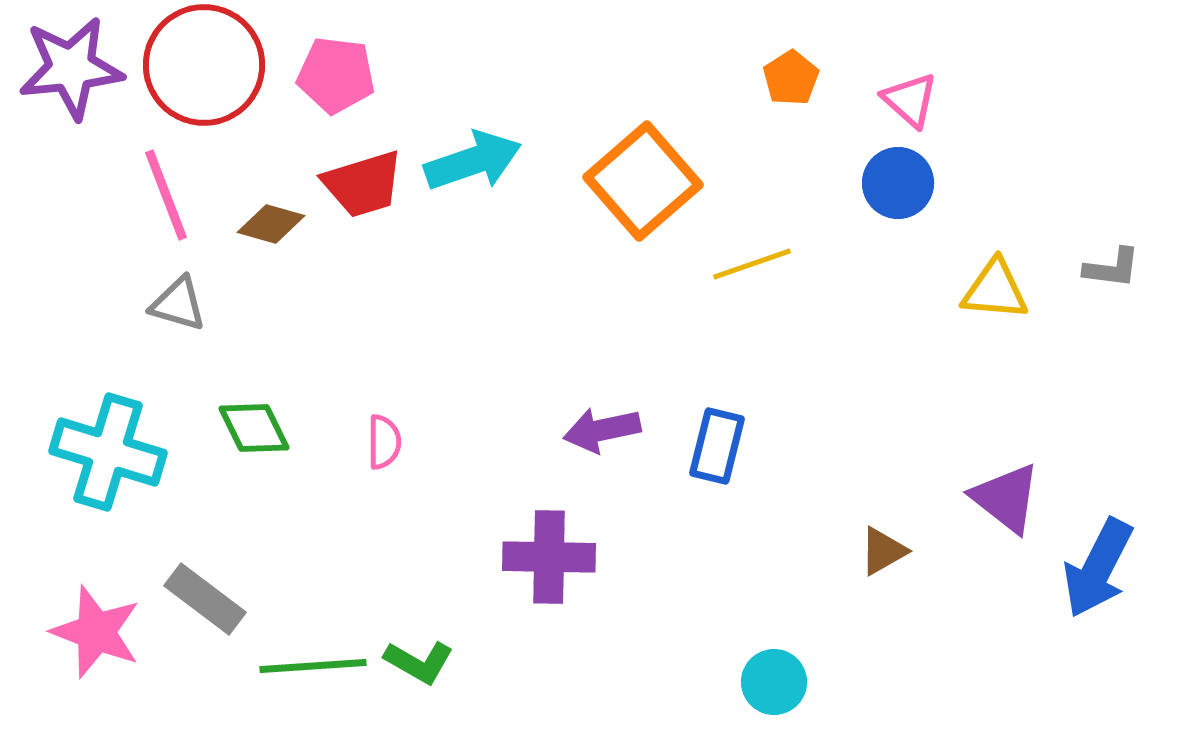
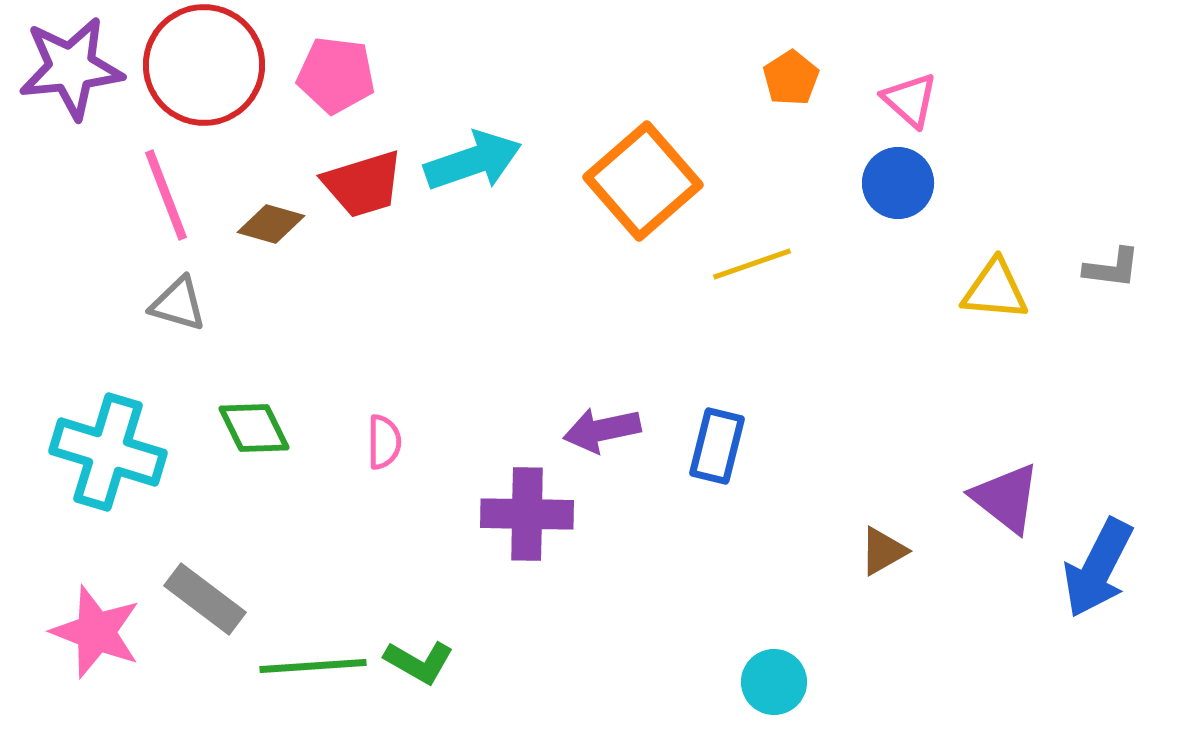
purple cross: moved 22 px left, 43 px up
